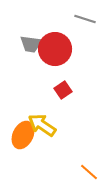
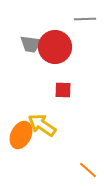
gray line: rotated 20 degrees counterclockwise
red circle: moved 2 px up
red square: rotated 36 degrees clockwise
orange ellipse: moved 2 px left
orange line: moved 1 px left, 2 px up
